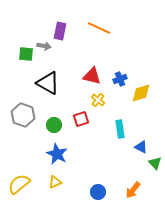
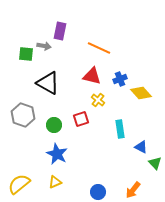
orange line: moved 20 px down
yellow diamond: rotated 65 degrees clockwise
